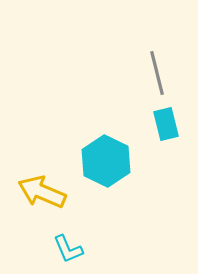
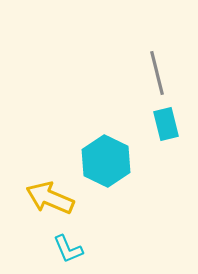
yellow arrow: moved 8 px right, 6 px down
